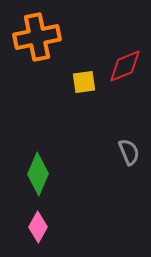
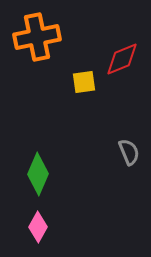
red diamond: moved 3 px left, 7 px up
